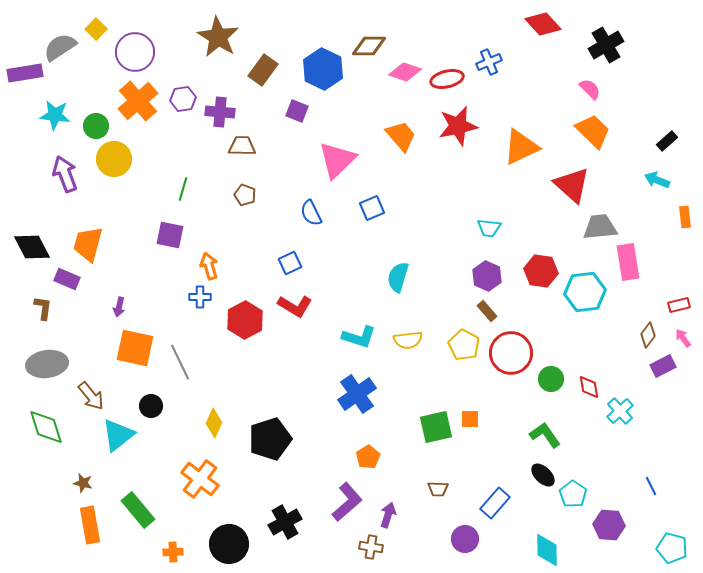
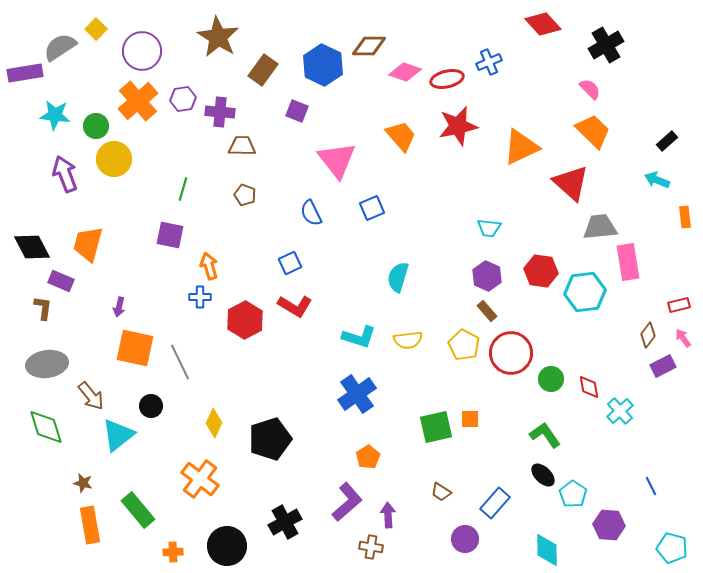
purple circle at (135, 52): moved 7 px right, 1 px up
blue hexagon at (323, 69): moved 4 px up
pink triangle at (337, 160): rotated 24 degrees counterclockwise
red triangle at (572, 185): moved 1 px left, 2 px up
purple rectangle at (67, 279): moved 6 px left, 2 px down
brown trapezoid at (438, 489): moved 3 px right, 3 px down; rotated 30 degrees clockwise
purple arrow at (388, 515): rotated 20 degrees counterclockwise
black circle at (229, 544): moved 2 px left, 2 px down
